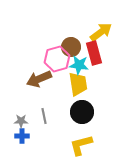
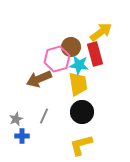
red rectangle: moved 1 px right, 1 px down
gray line: rotated 35 degrees clockwise
gray star: moved 5 px left, 2 px up; rotated 24 degrees counterclockwise
